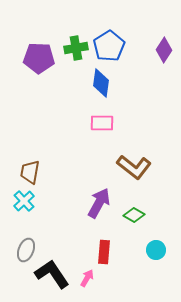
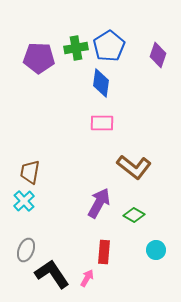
purple diamond: moved 6 px left, 5 px down; rotated 15 degrees counterclockwise
